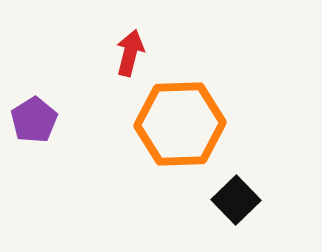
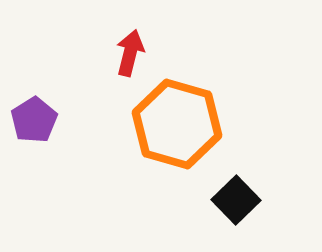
orange hexagon: moved 3 px left; rotated 18 degrees clockwise
